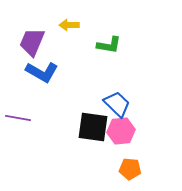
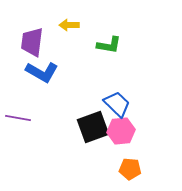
purple trapezoid: rotated 16 degrees counterclockwise
black square: rotated 28 degrees counterclockwise
